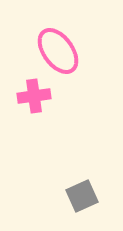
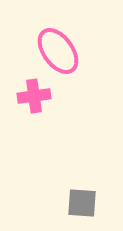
gray square: moved 7 px down; rotated 28 degrees clockwise
